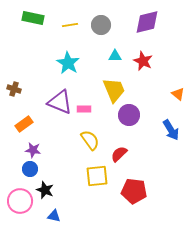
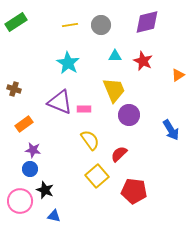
green rectangle: moved 17 px left, 4 px down; rotated 45 degrees counterclockwise
orange triangle: moved 19 px up; rotated 48 degrees clockwise
yellow square: rotated 35 degrees counterclockwise
